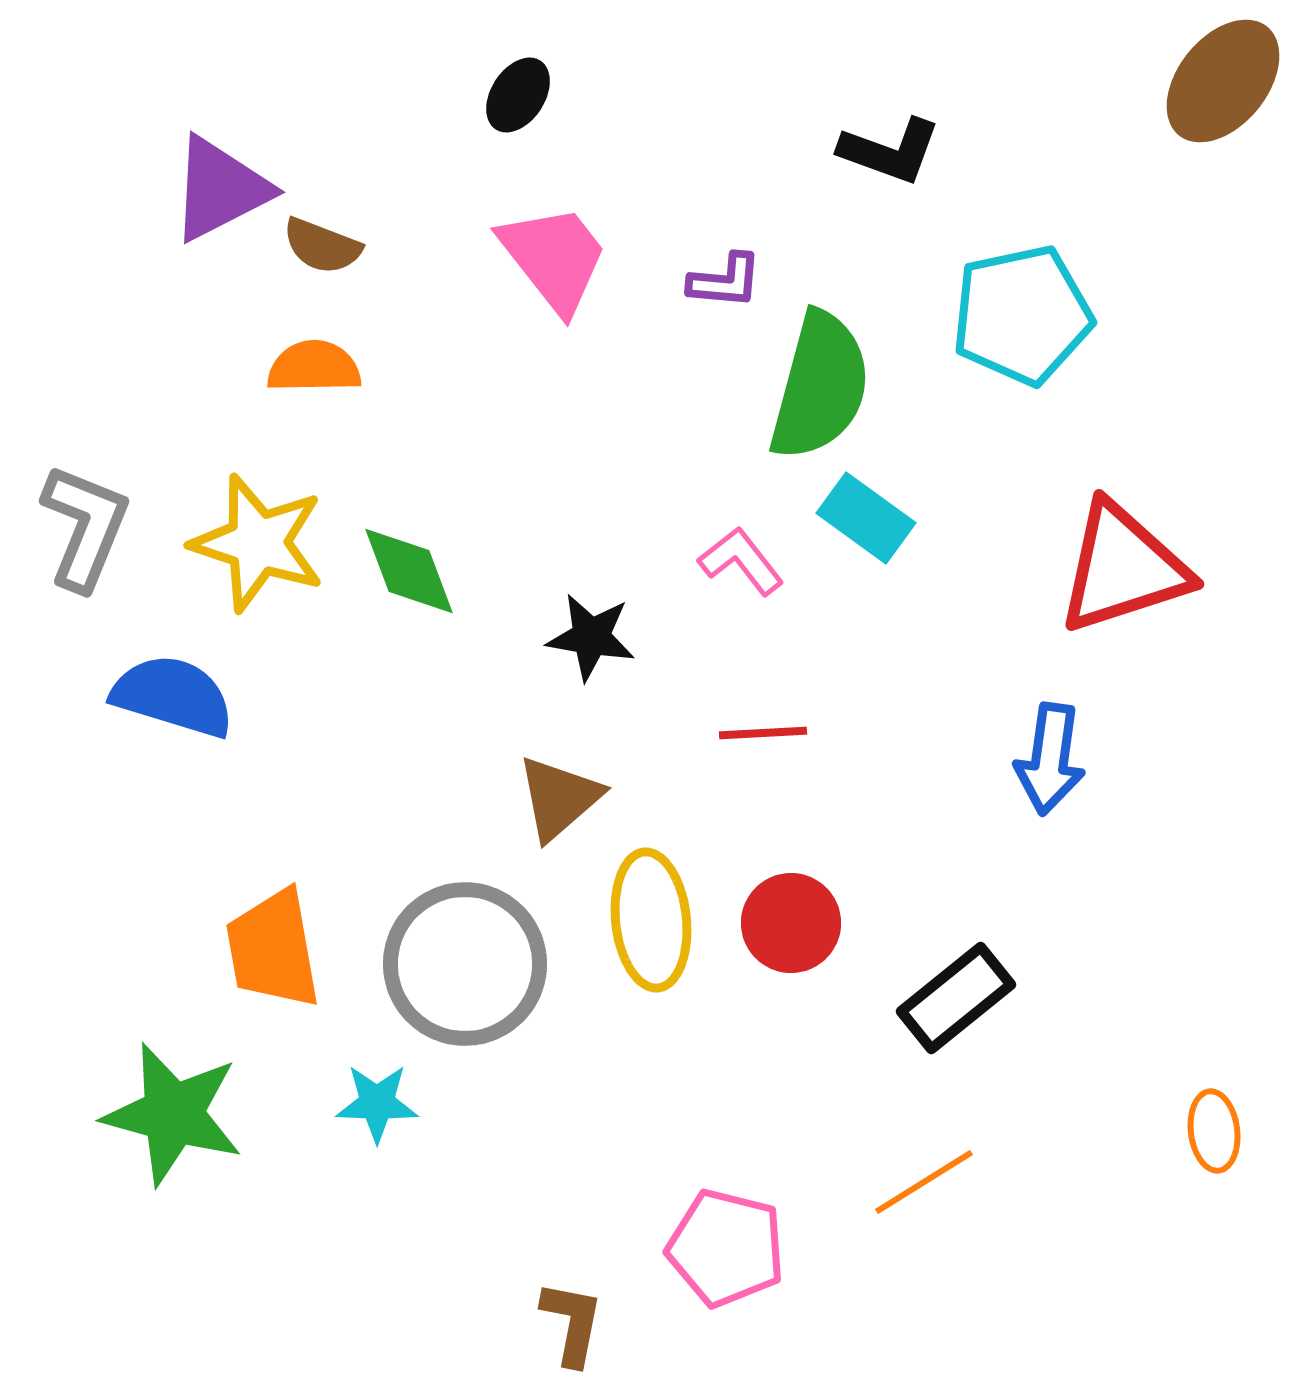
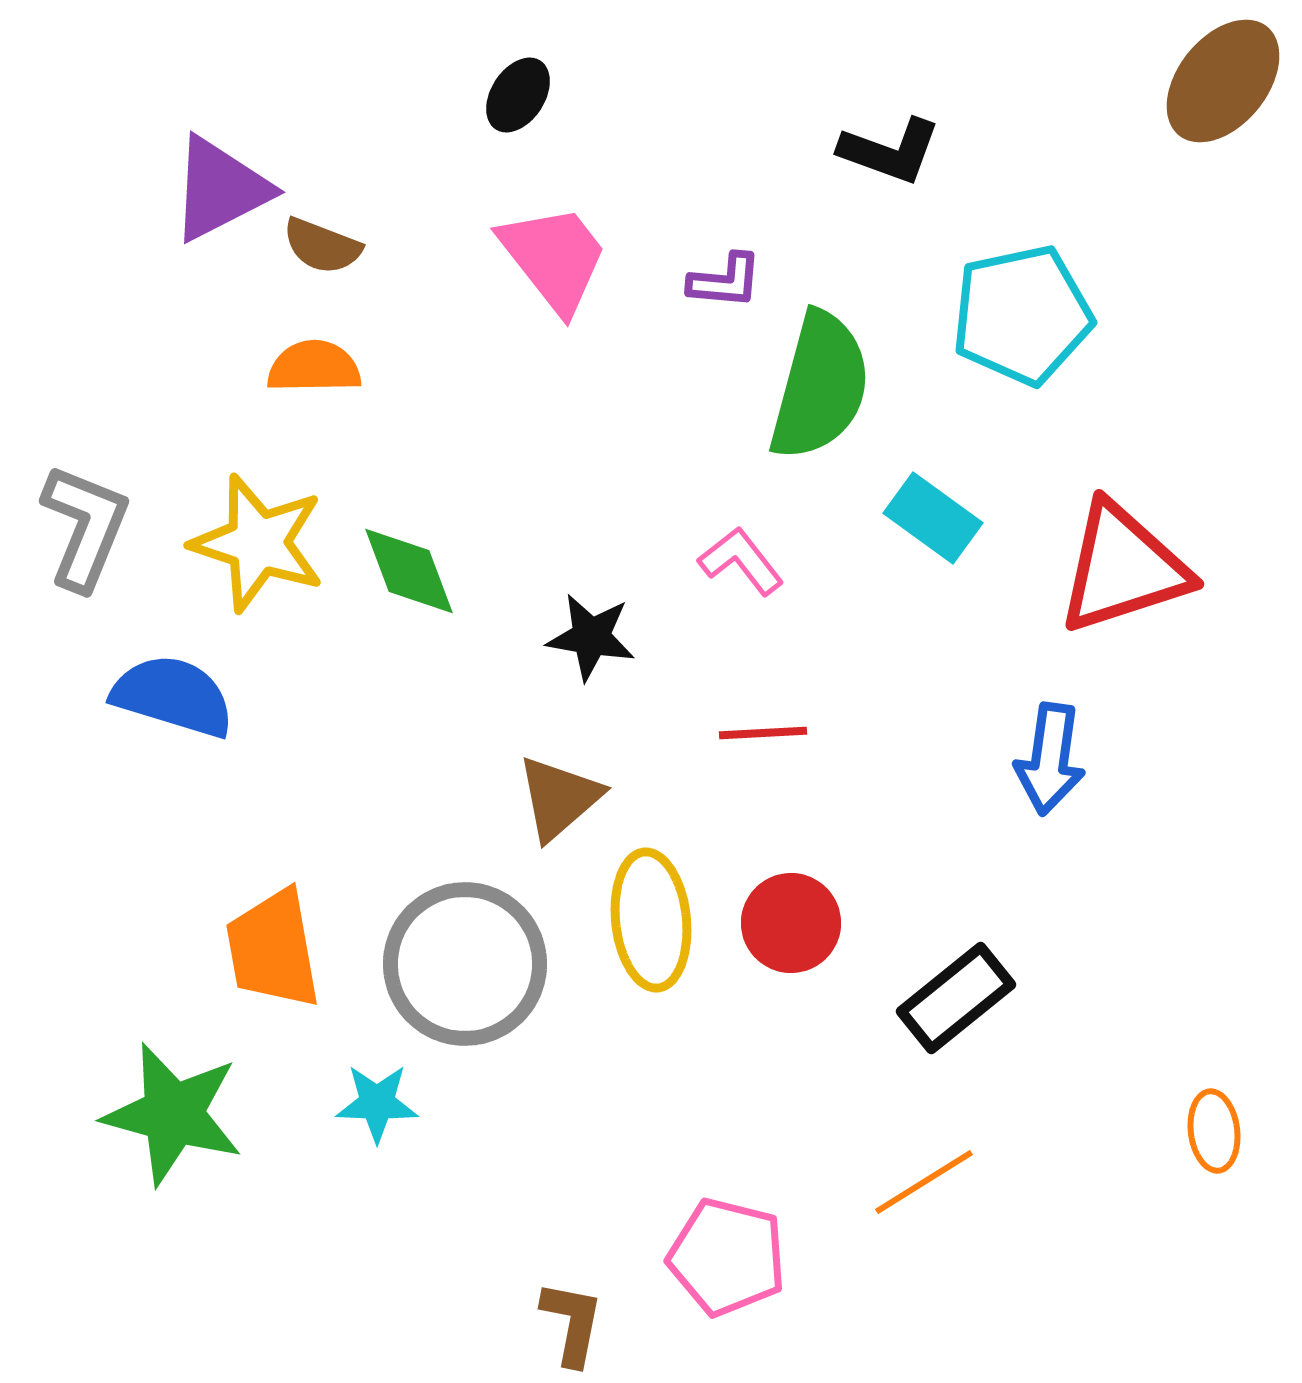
cyan rectangle: moved 67 px right
pink pentagon: moved 1 px right, 9 px down
